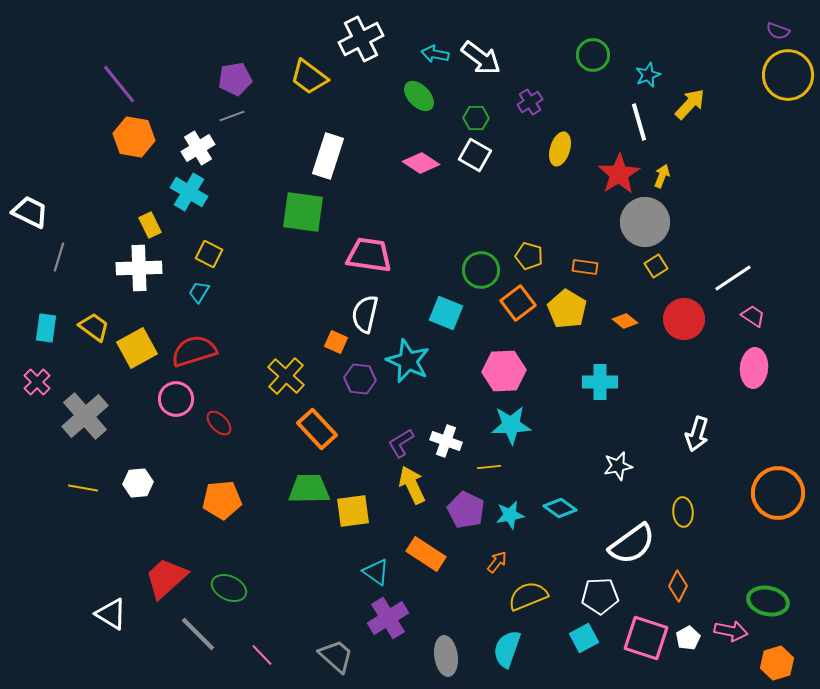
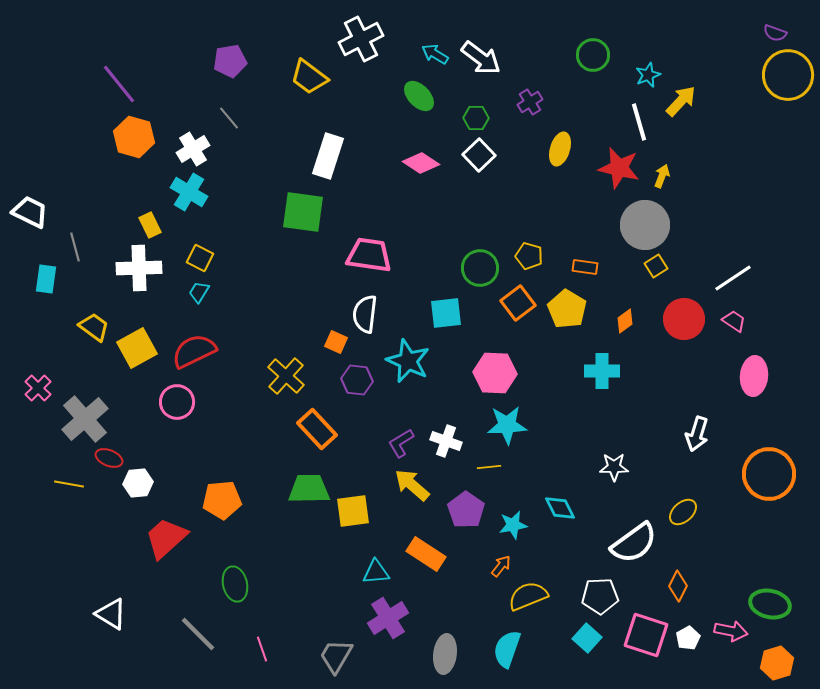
purple semicircle at (778, 31): moved 3 px left, 2 px down
cyan arrow at (435, 54): rotated 20 degrees clockwise
purple pentagon at (235, 79): moved 5 px left, 18 px up
yellow arrow at (690, 104): moved 9 px left, 3 px up
gray line at (232, 116): moved 3 px left, 2 px down; rotated 70 degrees clockwise
orange hexagon at (134, 137): rotated 6 degrees clockwise
white cross at (198, 148): moved 5 px left, 1 px down
white square at (475, 155): moved 4 px right; rotated 16 degrees clockwise
red star at (619, 174): moved 6 px up; rotated 27 degrees counterclockwise
gray circle at (645, 222): moved 3 px down
yellow square at (209, 254): moved 9 px left, 4 px down
gray line at (59, 257): moved 16 px right, 10 px up; rotated 32 degrees counterclockwise
green circle at (481, 270): moved 1 px left, 2 px up
cyan square at (446, 313): rotated 28 degrees counterclockwise
white semicircle at (365, 314): rotated 6 degrees counterclockwise
pink trapezoid at (753, 316): moved 19 px left, 5 px down
orange diamond at (625, 321): rotated 75 degrees counterclockwise
cyan rectangle at (46, 328): moved 49 px up
red semicircle at (194, 351): rotated 9 degrees counterclockwise
pink ellipse at (754, 368): moved 8 px down
pink hexagon at (504, 371): moved 9 px left, 2 px down; rotated 6 degrees clockwise
purple hexagon at (360, 379): moved 3 px left, 1 px down
pink cross at (37, 382): moved 1 px right, 6 px down
cyan cross at (600, 382): moved 2 px right, 11 px up
pink circle at (176, 399): moved 1 px right, 3 px down
gray cross at (85, 416): moved 3 px down
red ellipse at (219, 423): moved 110 px left, 35 px down; rotated 24 degrees counterclockwise
cyan star at (511, 425): moved 4 px left
white star at (618, 466): moved 4 px left, 1 px down; rotated 12 degrees clockwise
yellow arrow at (412, 485): rotated 24 degrees counterclockwise
yellow line at (83, 488): moved 14 px left, 4 px up
orange circle at (778, 493): moved 9 px left, 19 px up
cyan diamond at (560, 508): rotated 28 degrees clockwise
purple pentagon at (466, 510): rotated 9 degrees clockwise
yellow ellipse at (683, 512): rotated 52 degrees clockwise
cyan star at (510, 515): moved 3 px right, 10 px down
white semicircle at (632, 544): moved 2 px right, 1 px up
orange arrow at (497, 562): moved 4 px right, 4 px down
cyan triangle at (376, 572): rotated 40 degrees counterclockwise
red trapezoid at (166, 578): moved 40 px up
green ellipse at (229, 588): moved 6 px right, 4 px up; rotated 52 degrees clockwise
green ellipse at (768, 601): moved 2 px right, 3 px down
cyan square at (584, 638): moved 3 px right; rotated 20 degrees counterclockwise
pink square at (646, 638): moved 3 px up
pink line at (262, 655): moved 6 px up; rotated 25 degrees clockwise
gray trapezoid at (336, 656): rotated 102 degrees counterclockwise
gray ellipse at (446, 656): moved 1 px left, 2 px up; rotated 15 degrees clockwise
